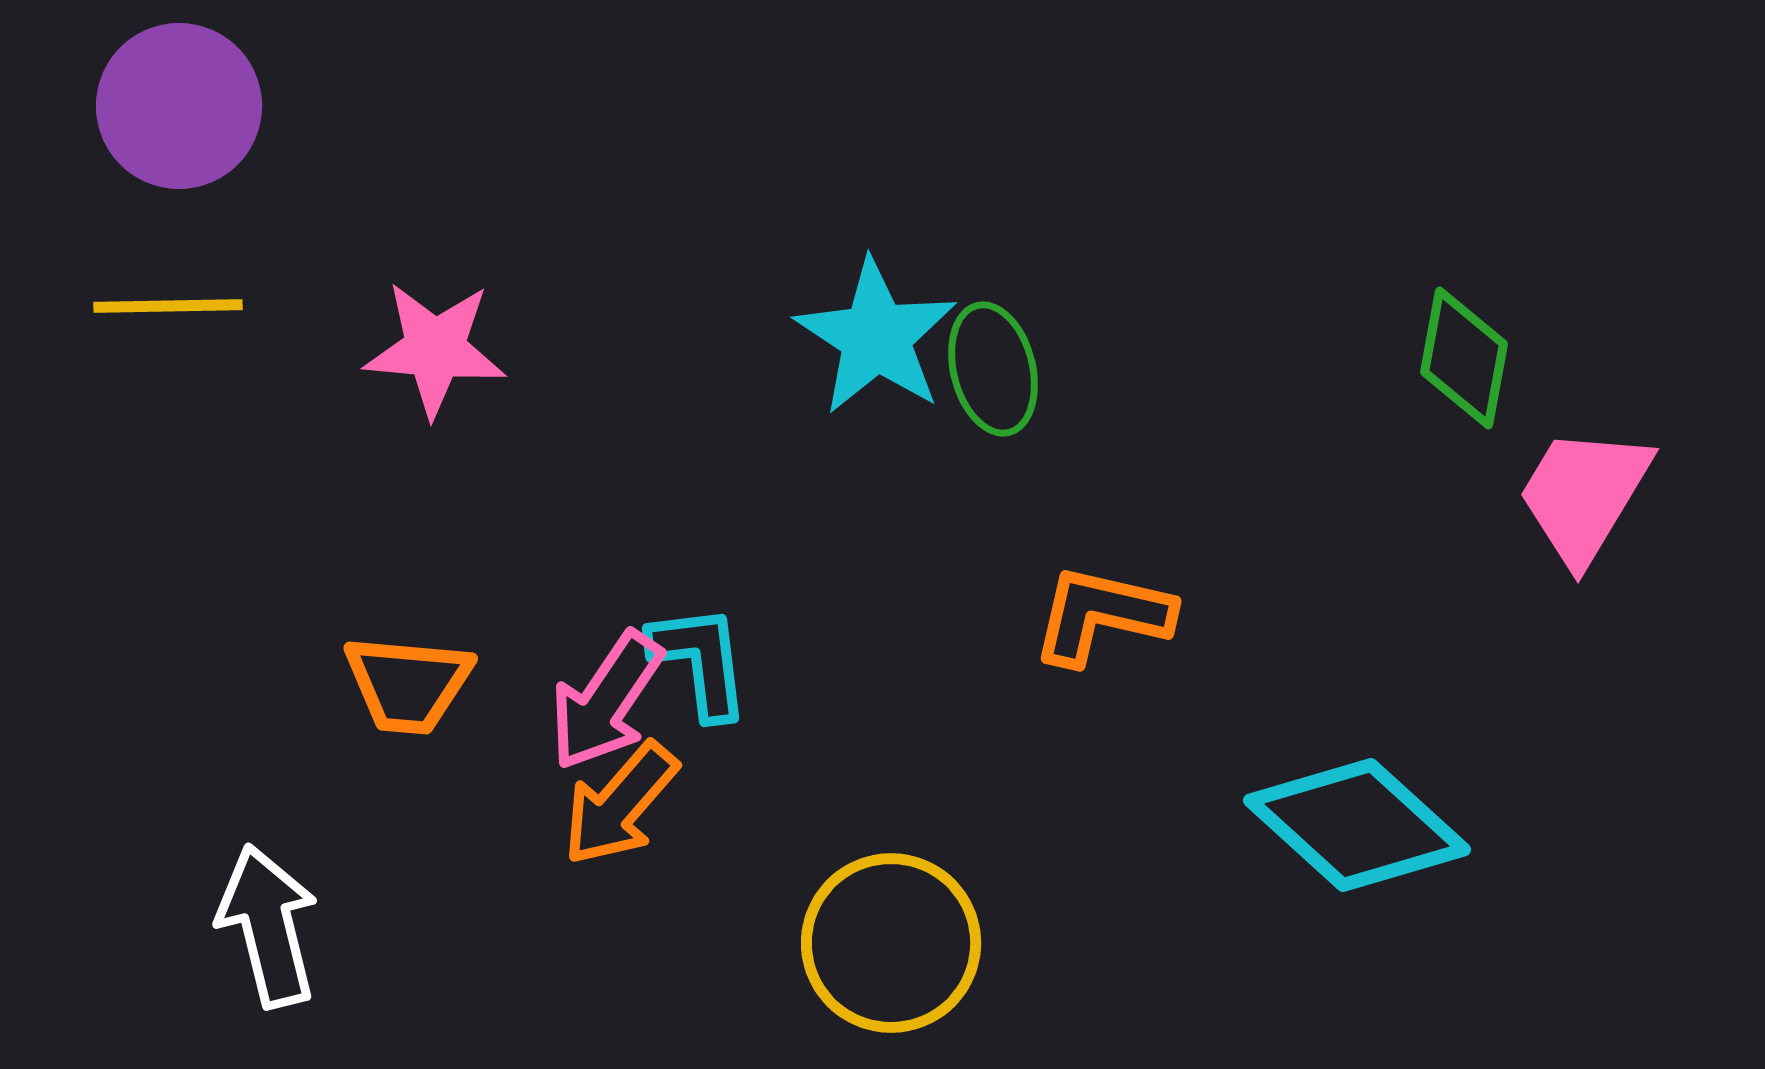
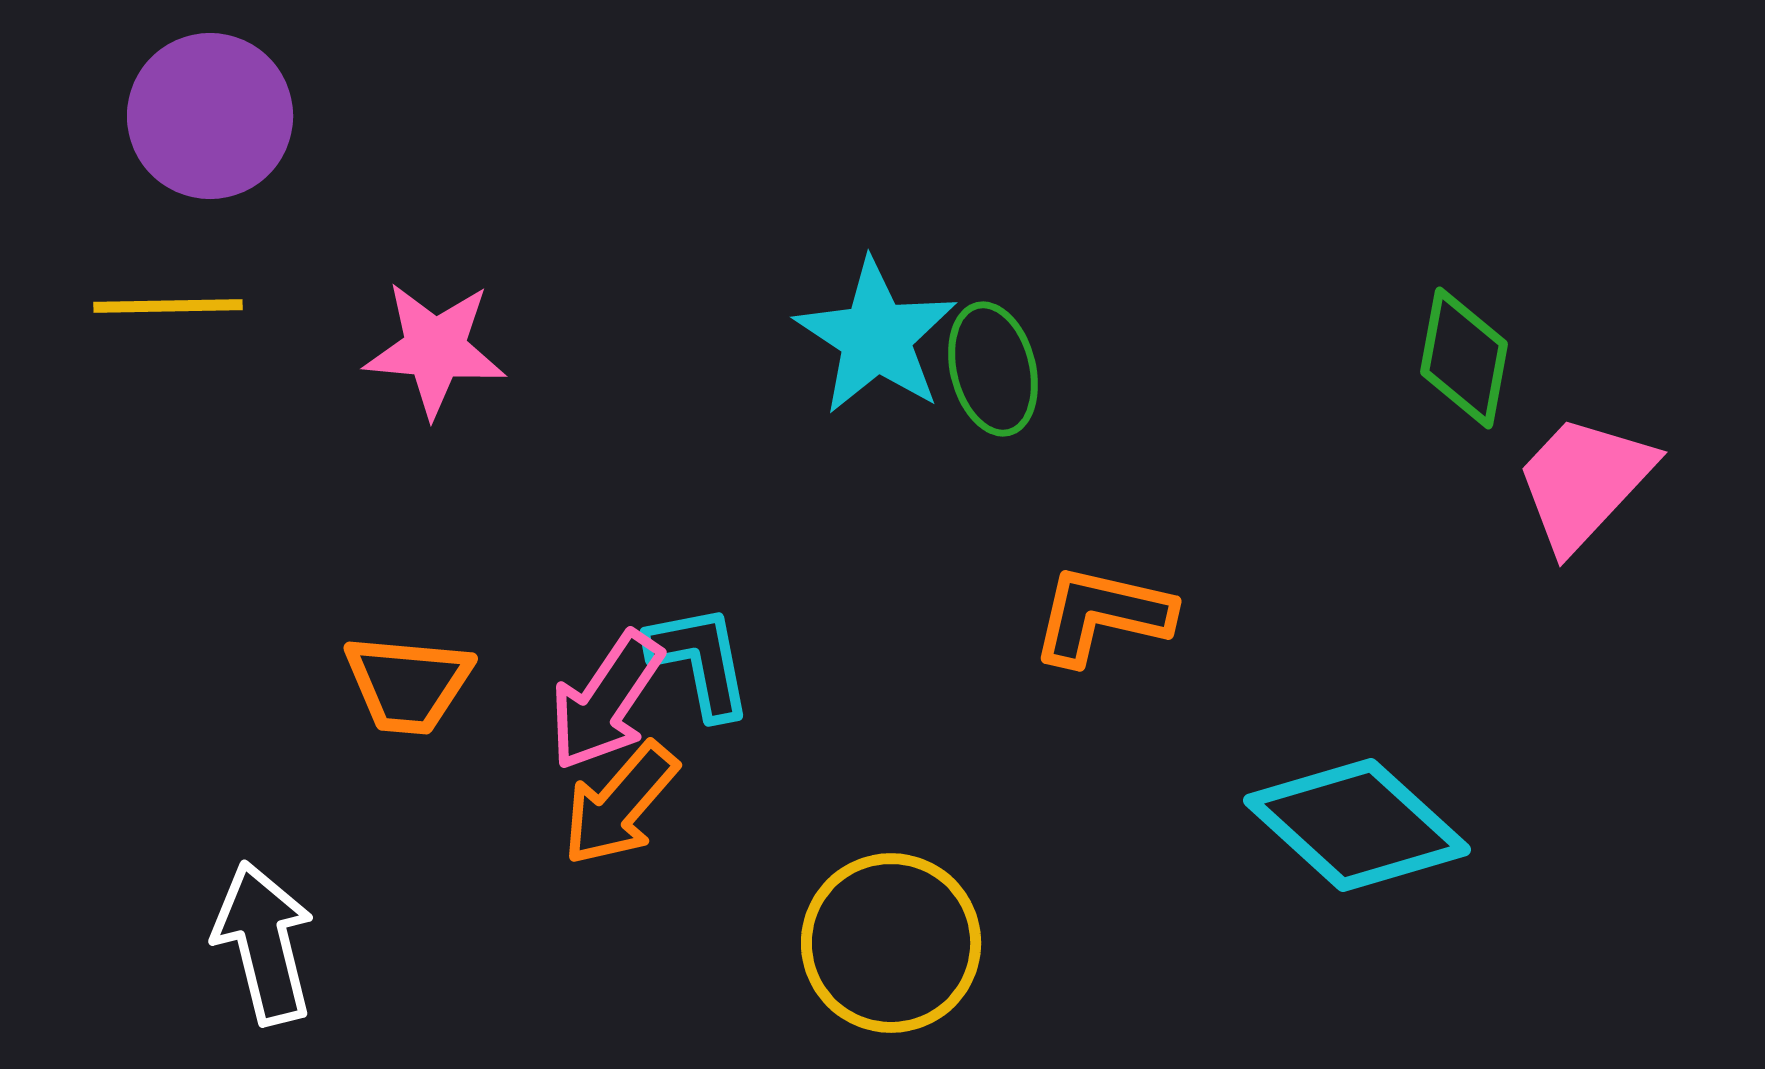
purple circle: moved 31 px right, 10 px down
pink trapezoid: moved 13 px up; rotated 12 degrees clockwise
cyan L-shape: rotated 4 degrees counterclockwise
white arrow: moved 4 px left, 17 px down
